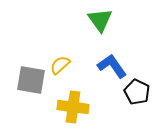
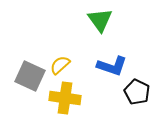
blue L-shape: rotated 144 degrees clockwise
gray square: moved 1 px left, 4 px up; rotated 16 degrees clockwise
yellow cross: moved 8 px left, 9 px up
